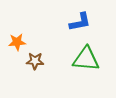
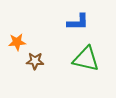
blue L-shape: moved 2 px left; rotated 10 degrees clockwise
green triangle: rotated 8 degrees clockwise
